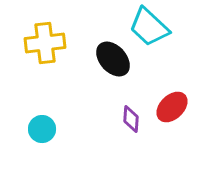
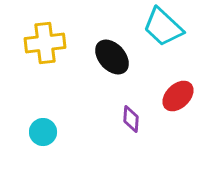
cyan trapezoid: moved 14 px right
black ellipse: moved 1 px left, 2 px up
red ellipse: moved 6 px right, 11 px up
cyan circle: moved 1 px right, 3 px down
